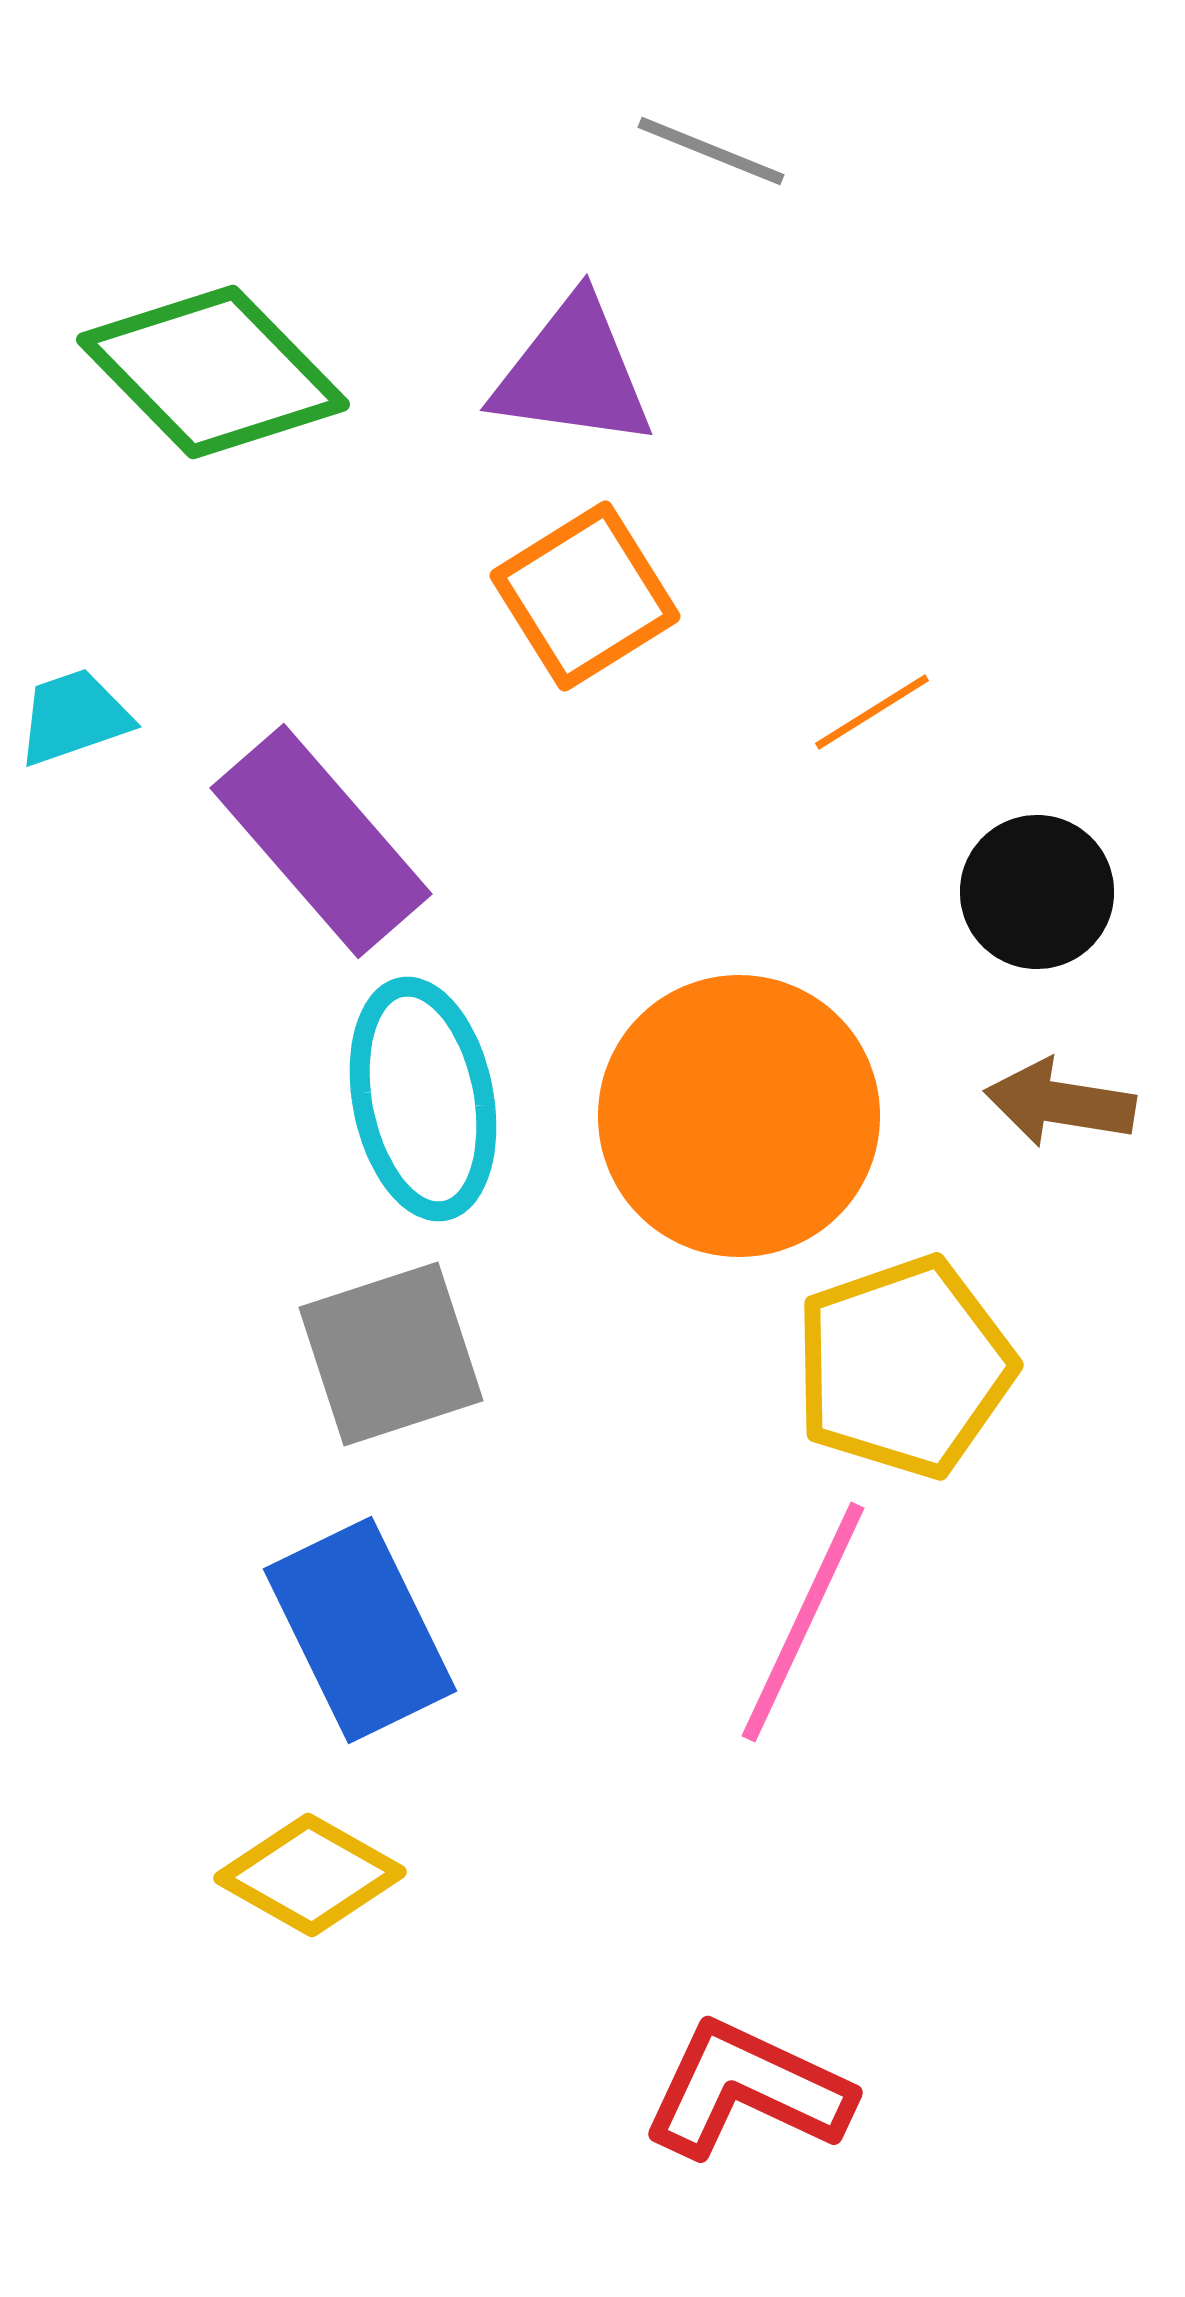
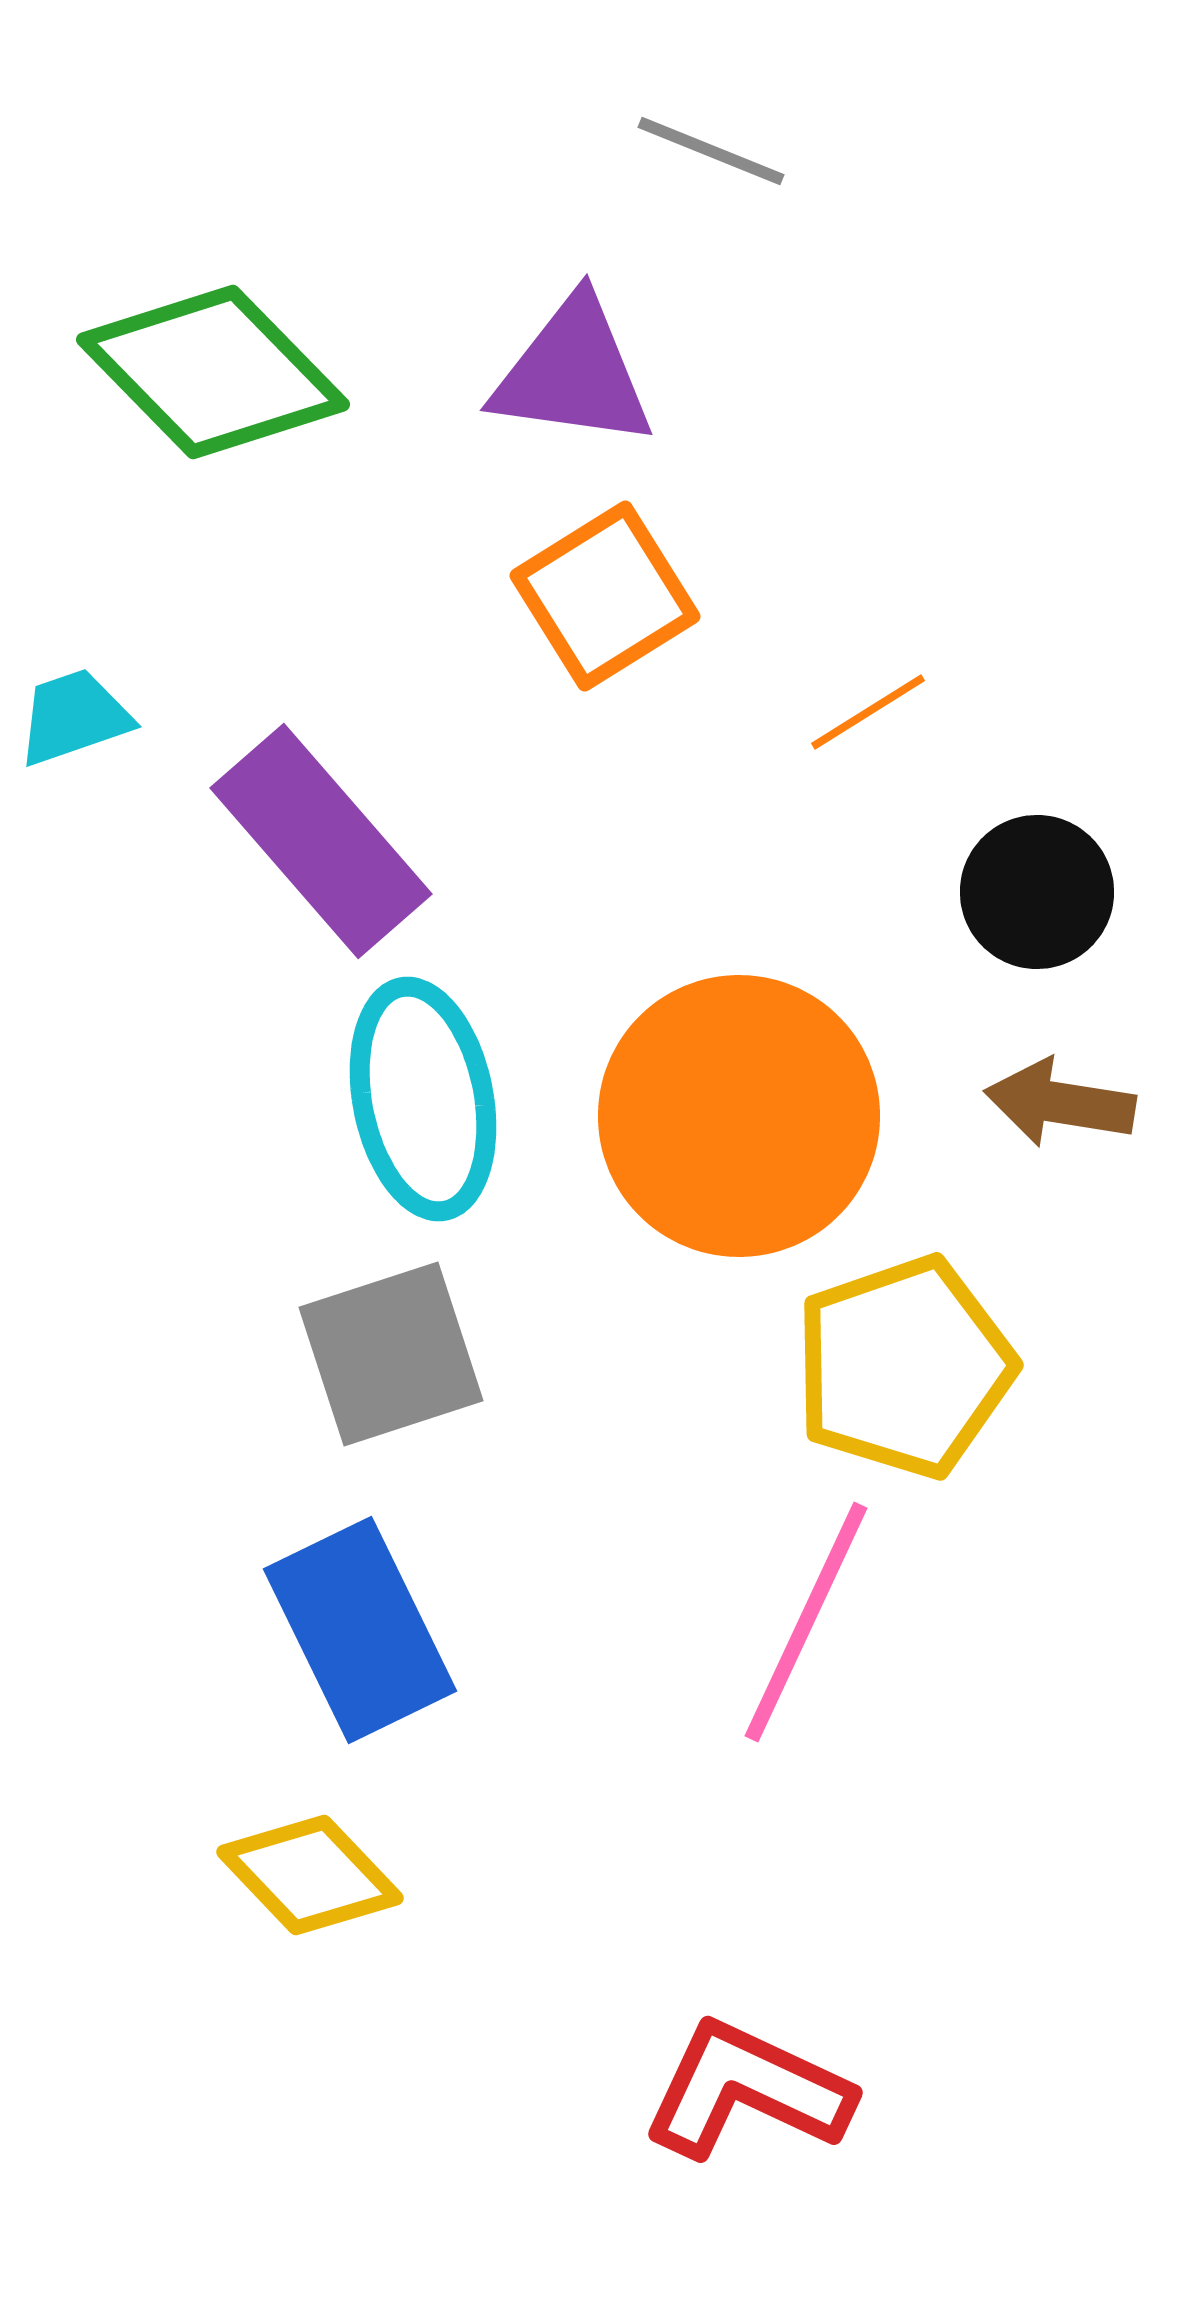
orange square: moved 20 px right
orange line: moved 4 px left
pink line: moved 3 px right
yellow diamond: rotated 17 degrees clockwise
